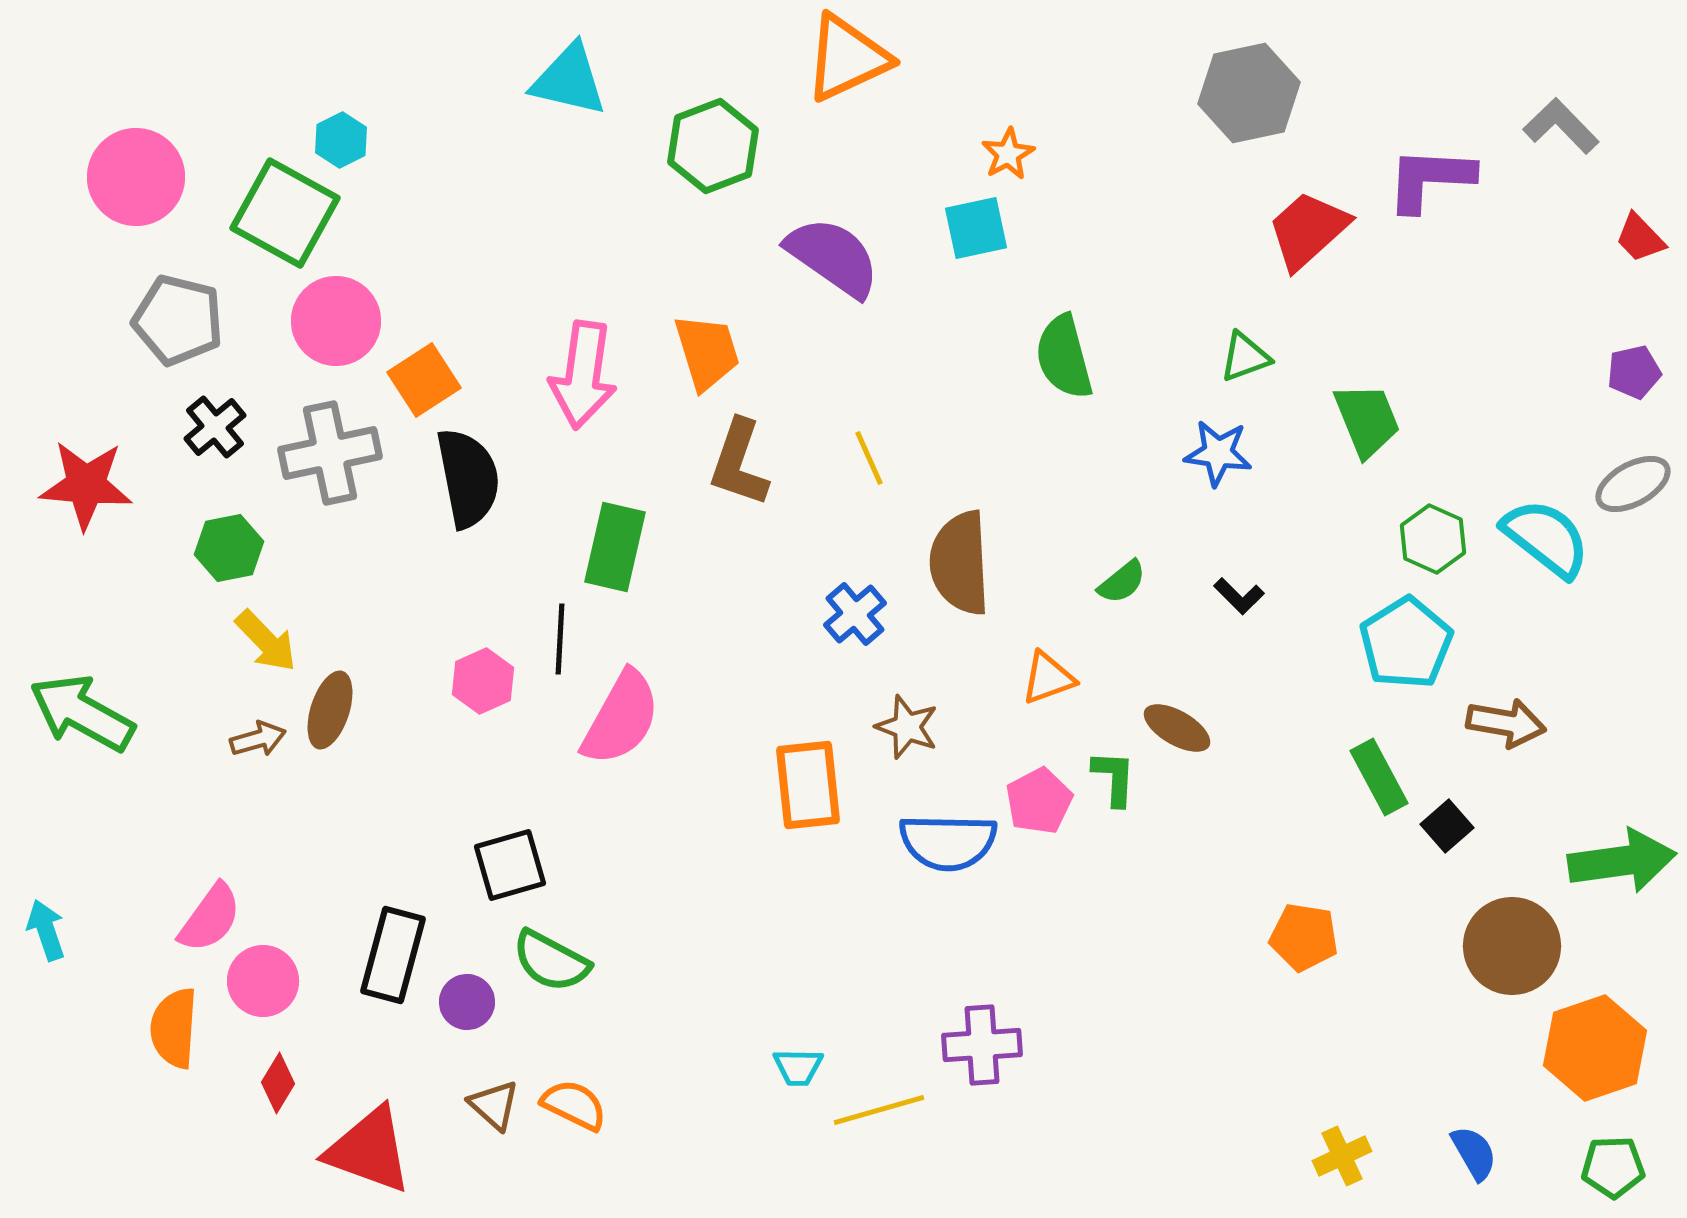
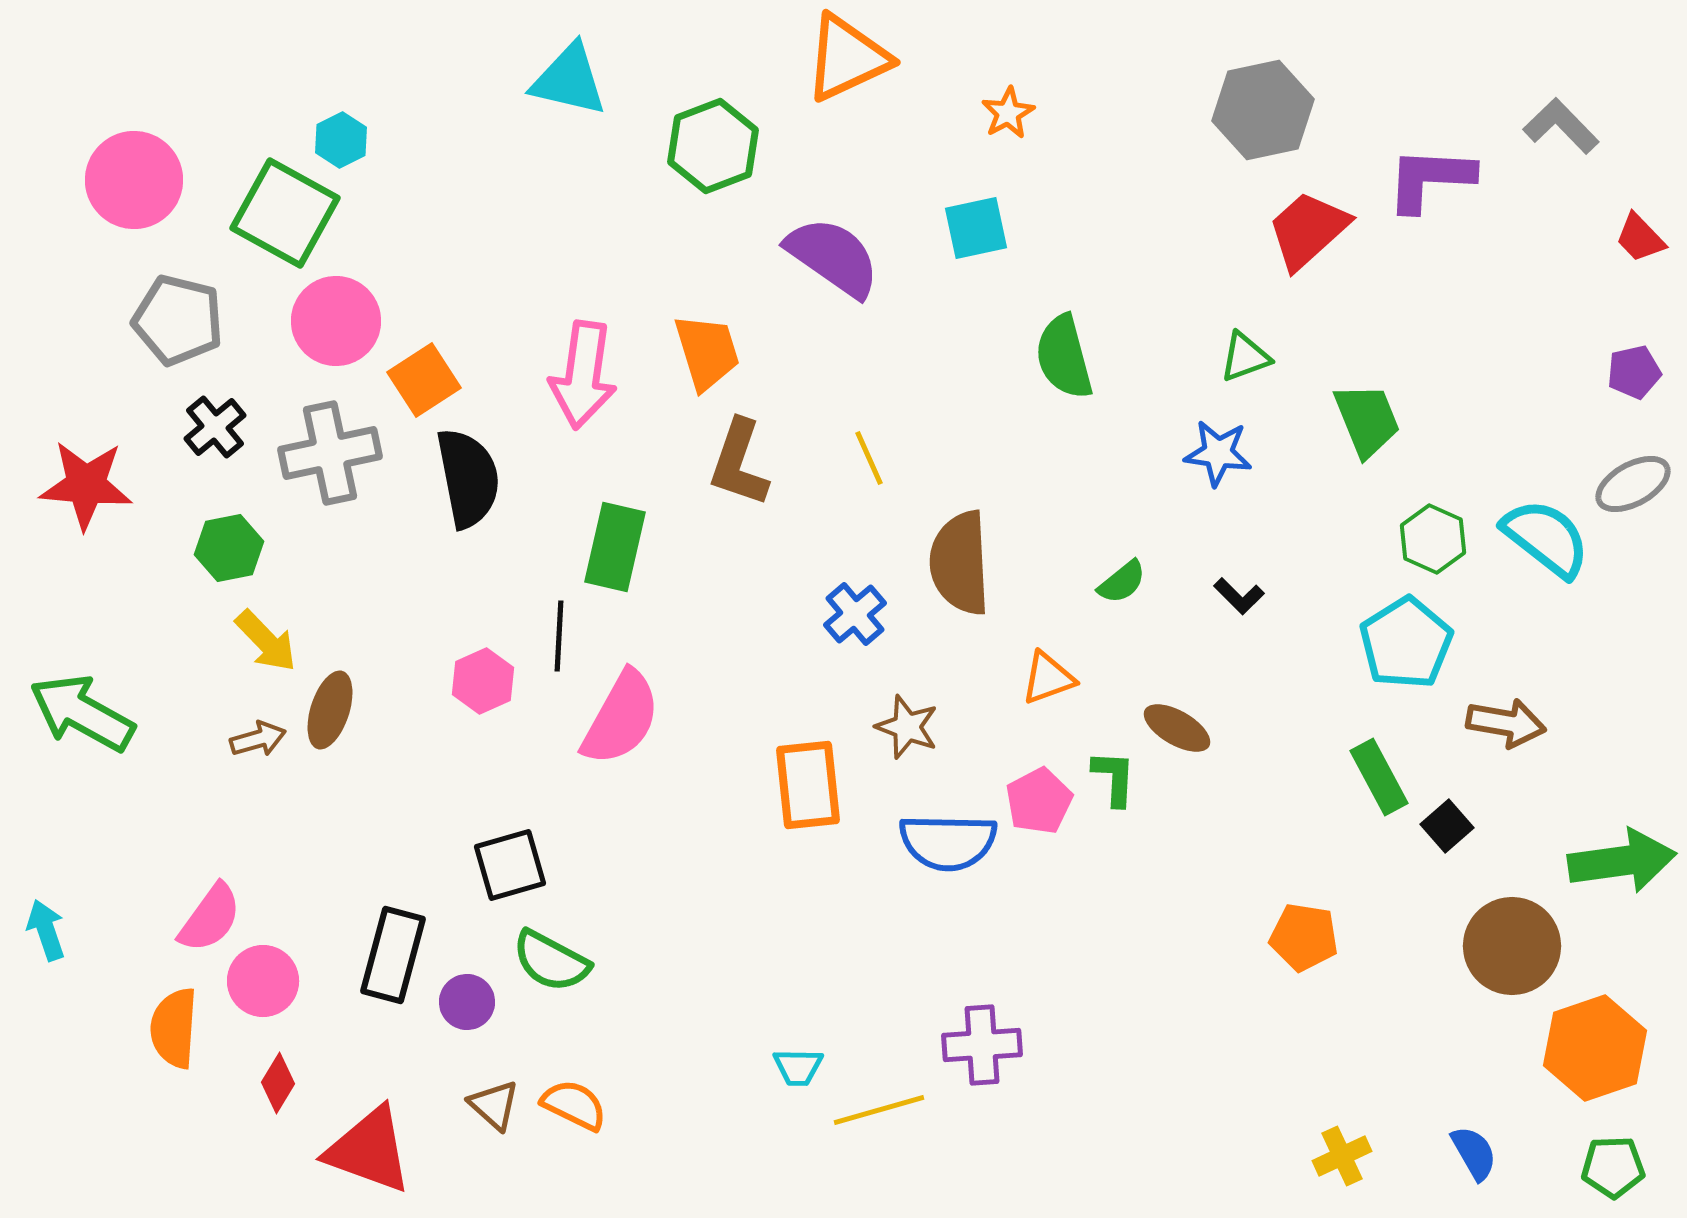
gray hexagon at (1249, 93): moved 14 px right, 17 px down
orange star at (1008, 154): moved 41 px up
pink circle at (136, 177): moved 2 px left, 3 px down
black line at (560, 639): moved 1 px left, 3 px up
